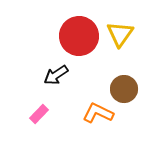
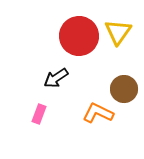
yellow triangle: moved 2 px left, 2 px up
black arrow: moved 3 px down
pink rectangle: rotated 24 degrees counterclockwise
